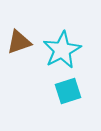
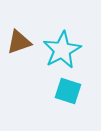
cyan square: rotated 36 degrees clockwise
